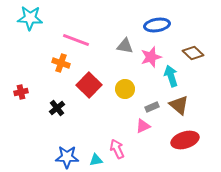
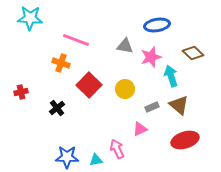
pink triangle: moved 3 px left, 3 px down
